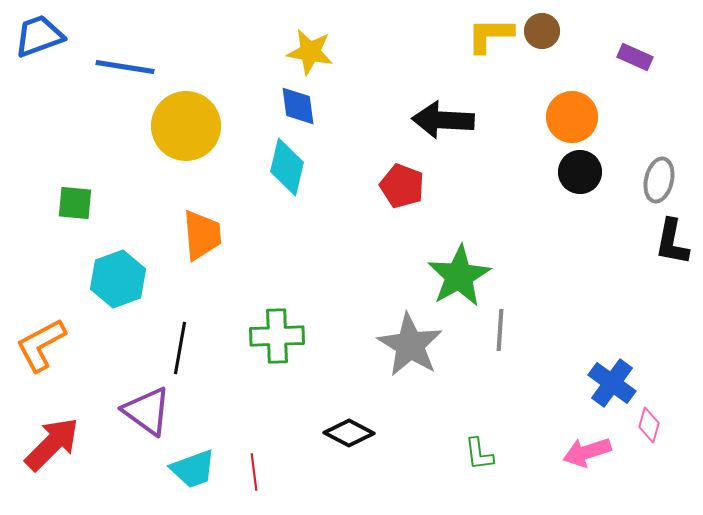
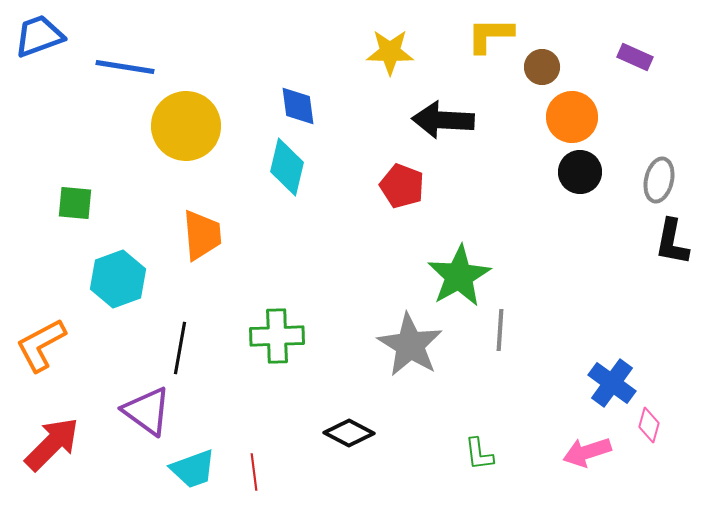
brown circle: moved 36 px down
yellow star: moved 80 px right; rotated 9 degrees counterclockwise
